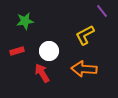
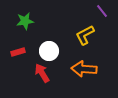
red rectangle: moved 1 px right, 1 px down
